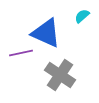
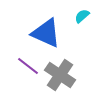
purple line: moved 7 px right, 13 px down; rotated 50 degrees clockwise
